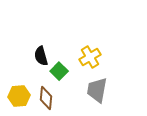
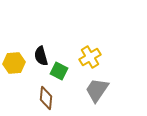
green square: rotated 18 degrees counterclockwise
gray trapezoid: rotated 24 degrees clockwise
yellow hexagon: moved 5 px left, 33 px up
